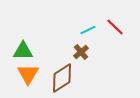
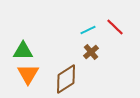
brown cross: moved 10 px right
brown diamond: moved 4 px right, 1 px down
